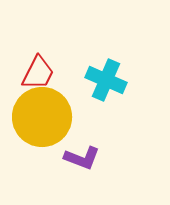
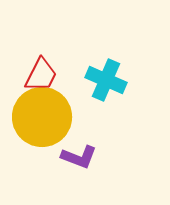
red trapezoid: moved 3 px right, 2 px down
purple L-shape: moved 3 px left, 1 px up
